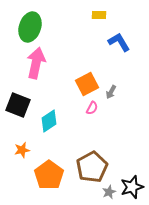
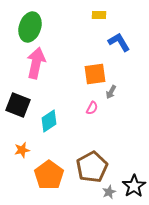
orange square: moved 8 px right, 10 px up; rotated 20 degrees clockwise
black star: moved 2 px right, 1 px up; rotated 15 degrees counterclockwise
